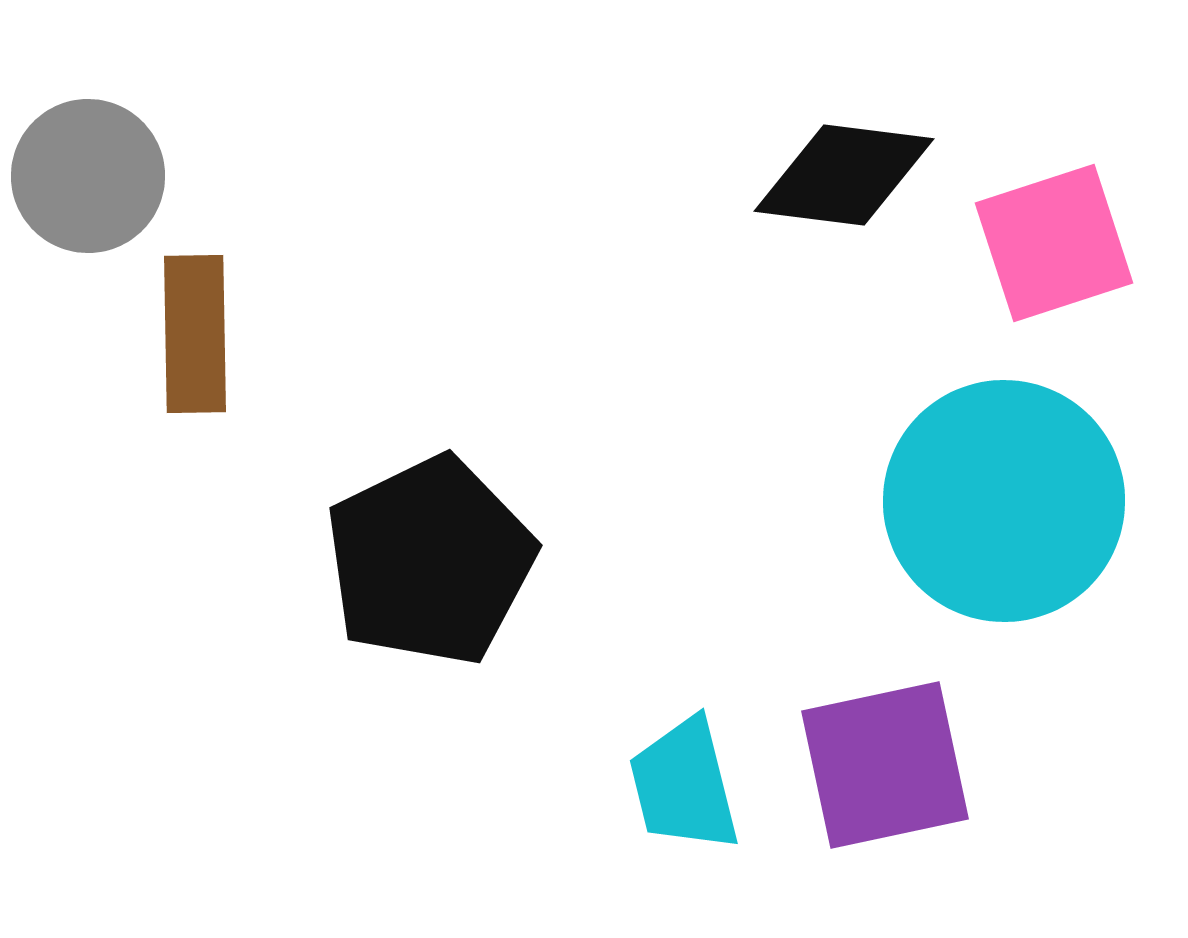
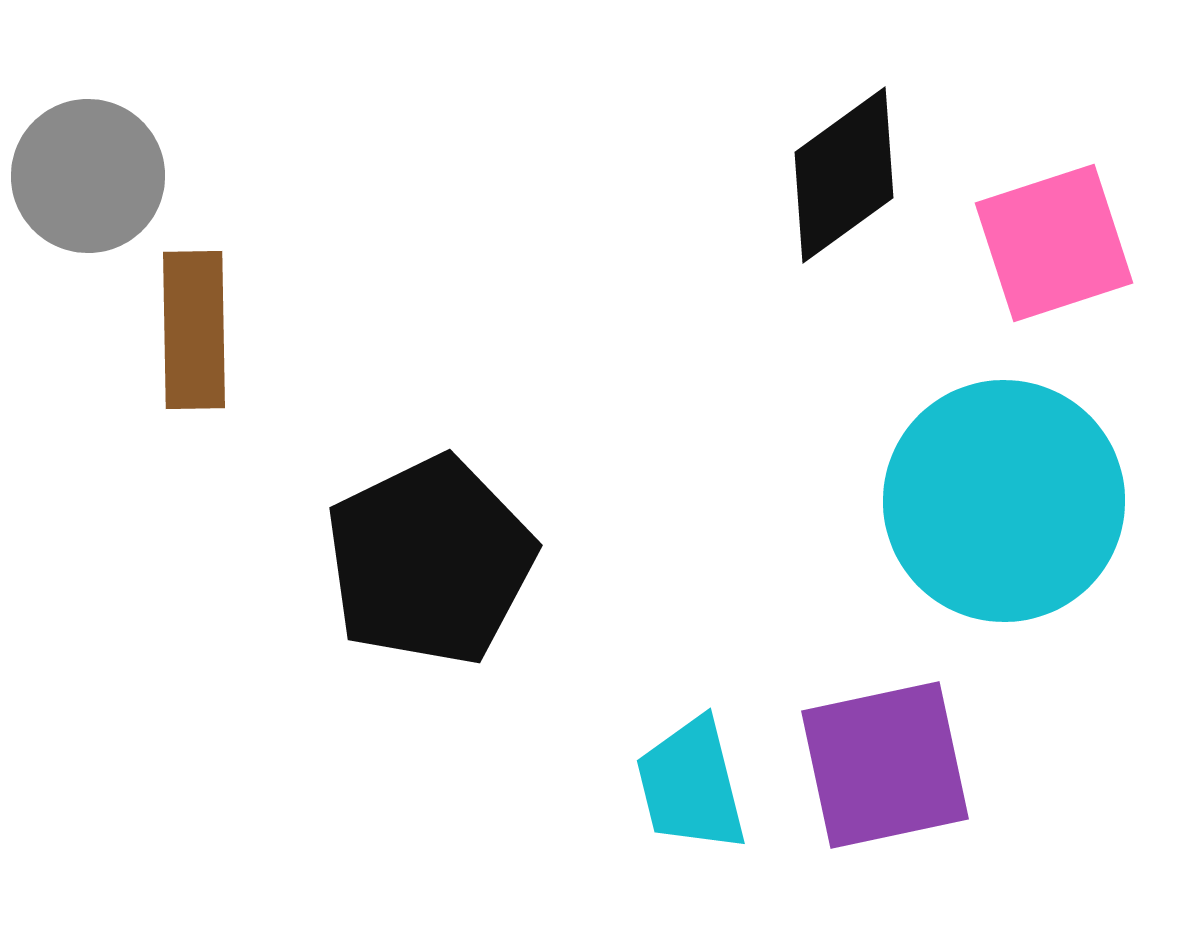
black diamond: rotated 43 degrees counterclockwise
brown rectangle: moved 1 px left, 4 px up
cyan trapezoid: moved 7 px right
